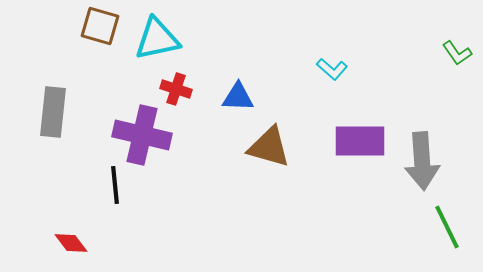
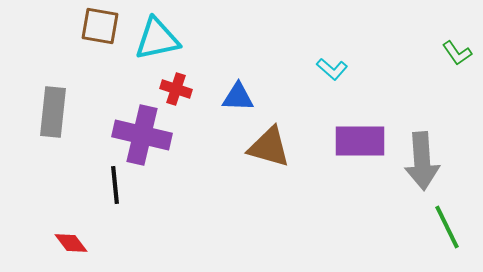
brown square: rotated 6 degrees counterclockwise
